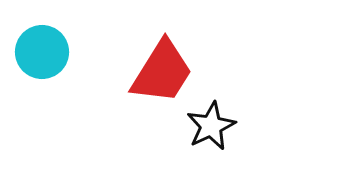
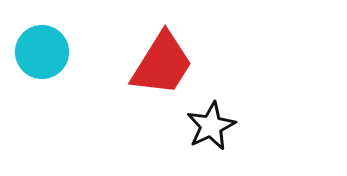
red trapezoid: moved 8 px up
